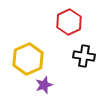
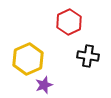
black cross: moved 4 px right
